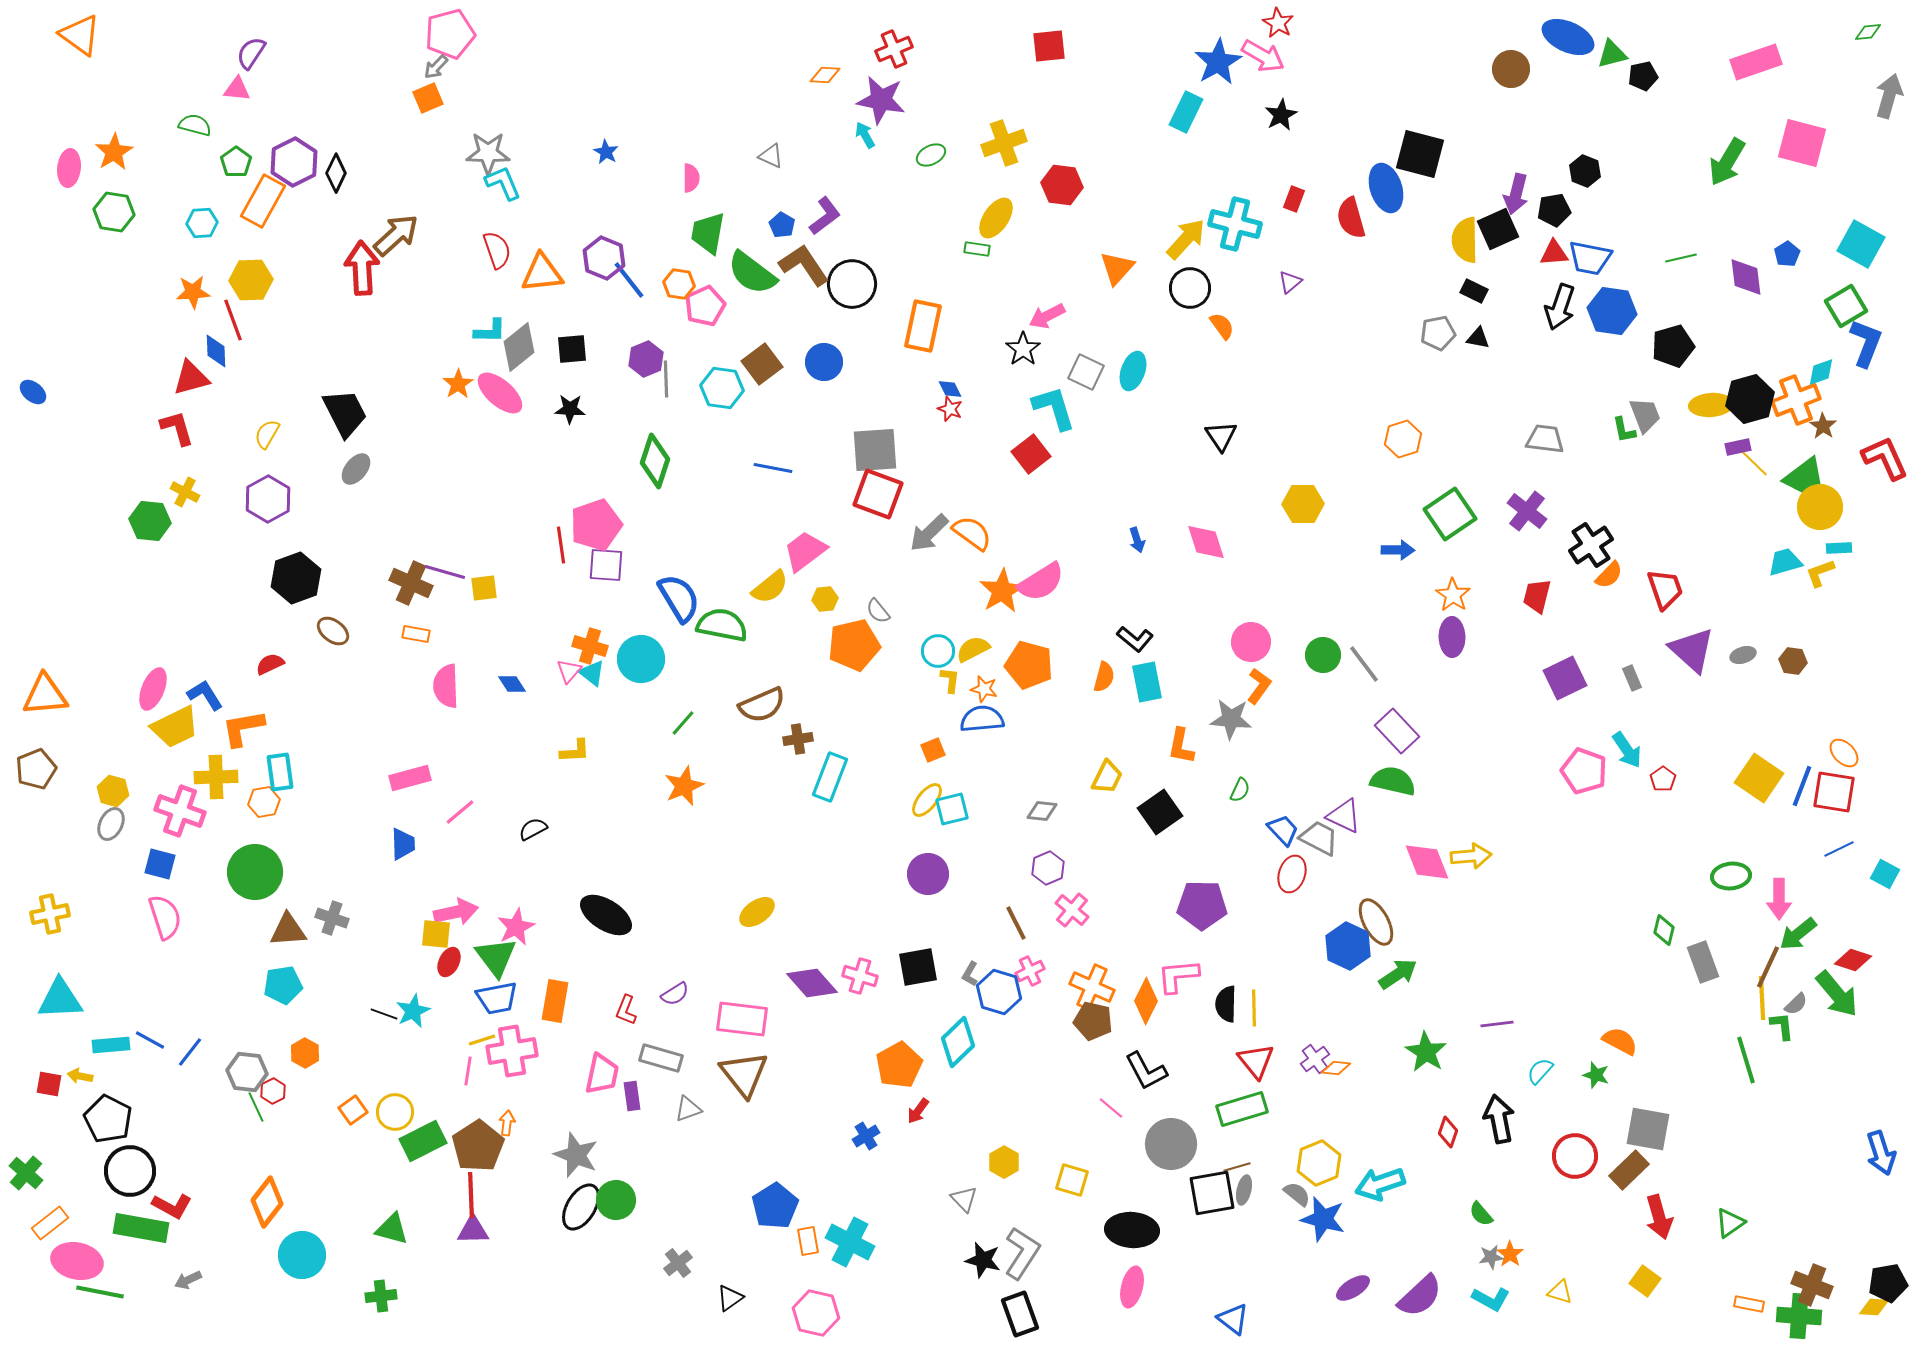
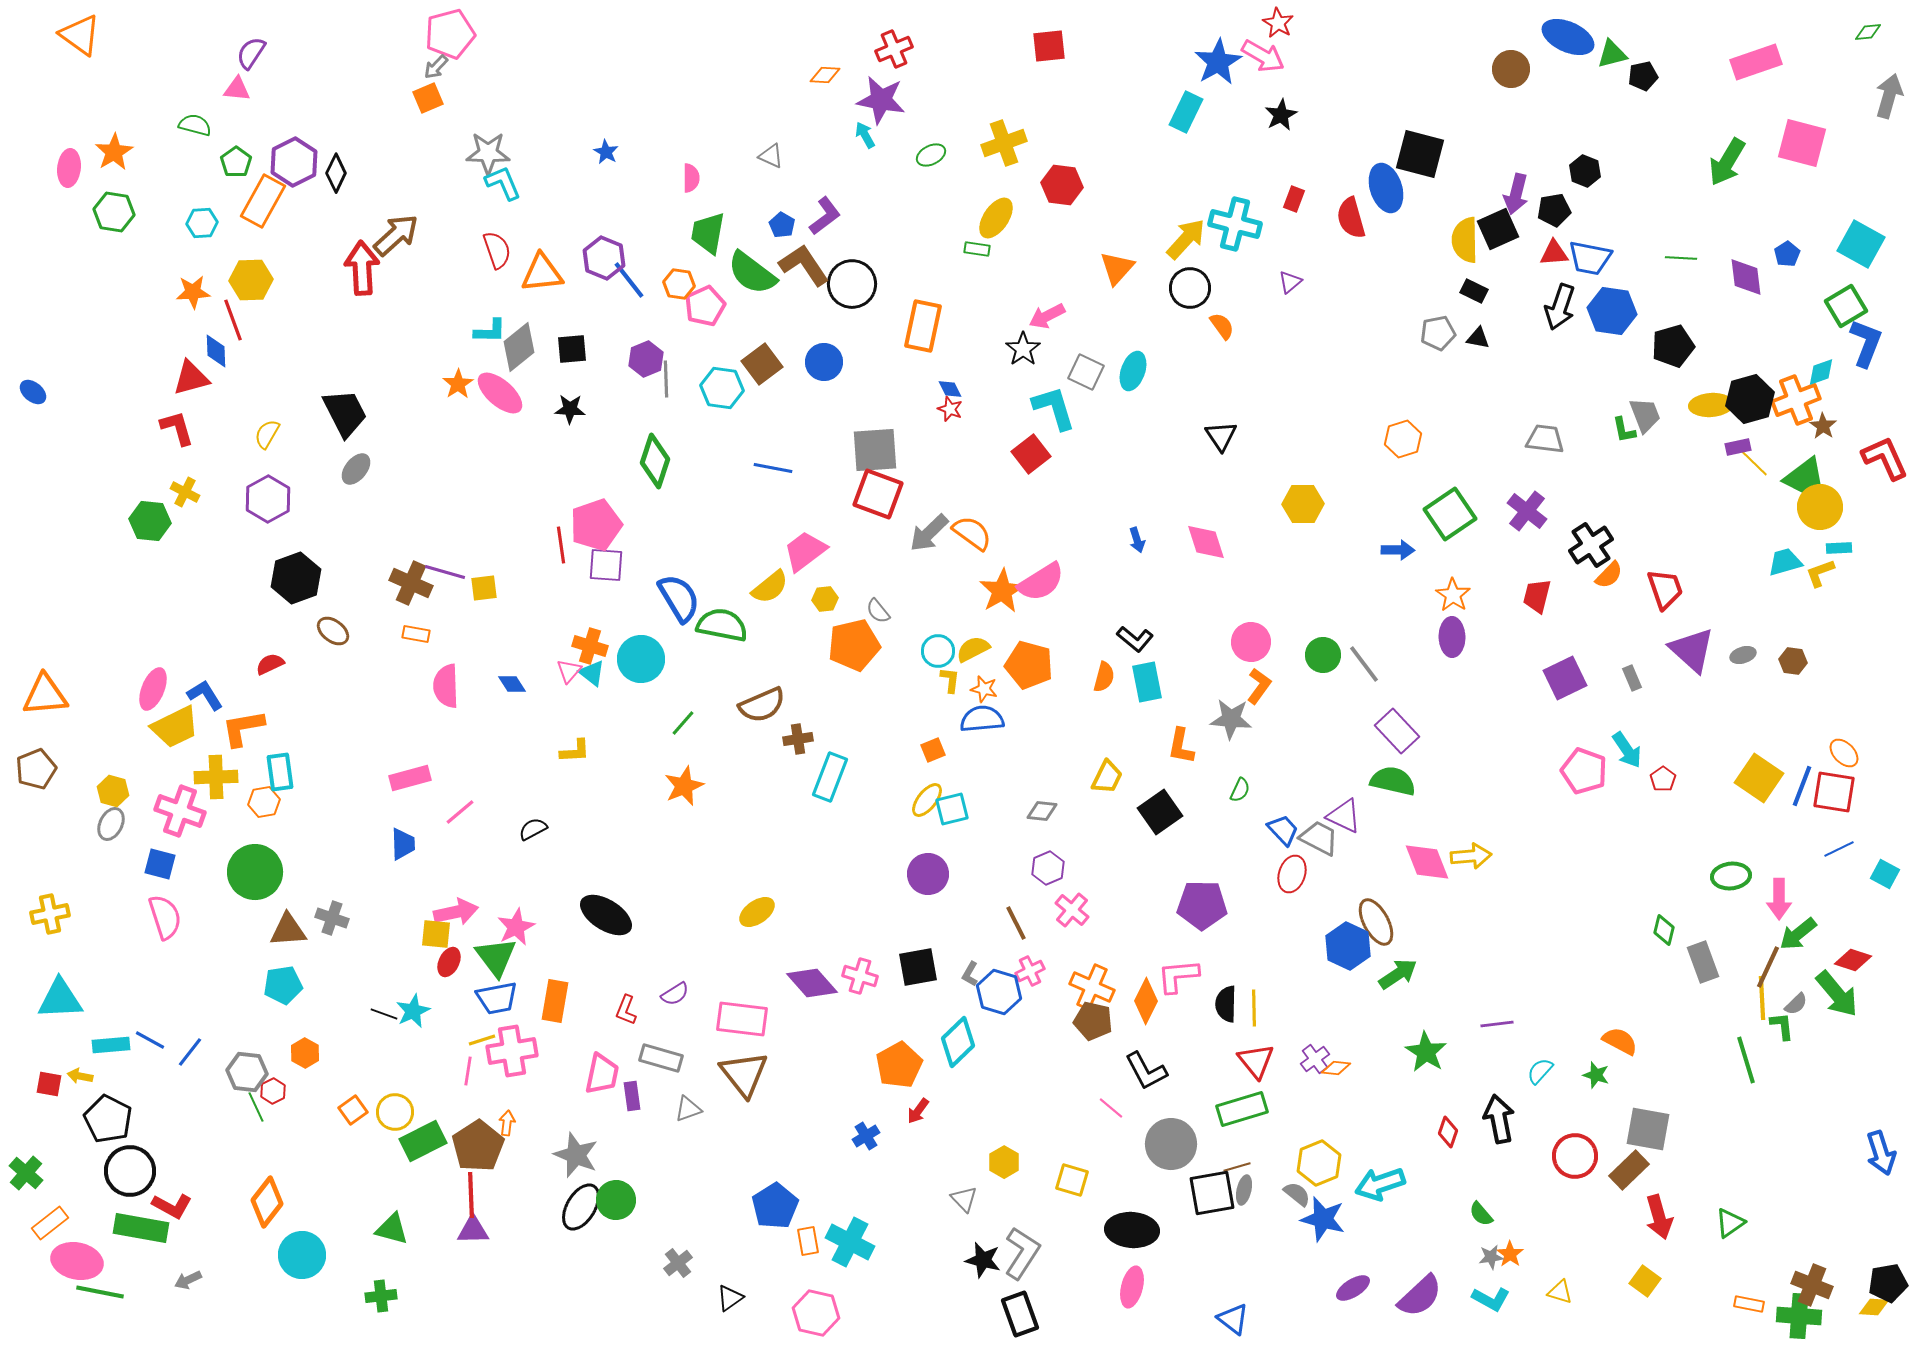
green line at (1681, 258): rotated 16 degrees clockwise
